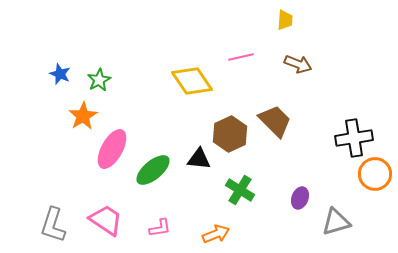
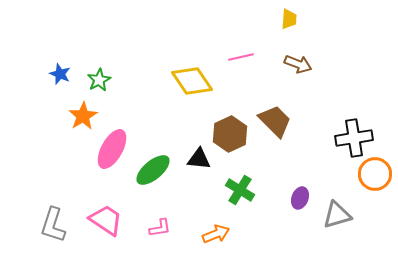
yellow trapezoid: moved 4 px right, 1 px up
gray triangle: moved 1 px right, 7 px up
